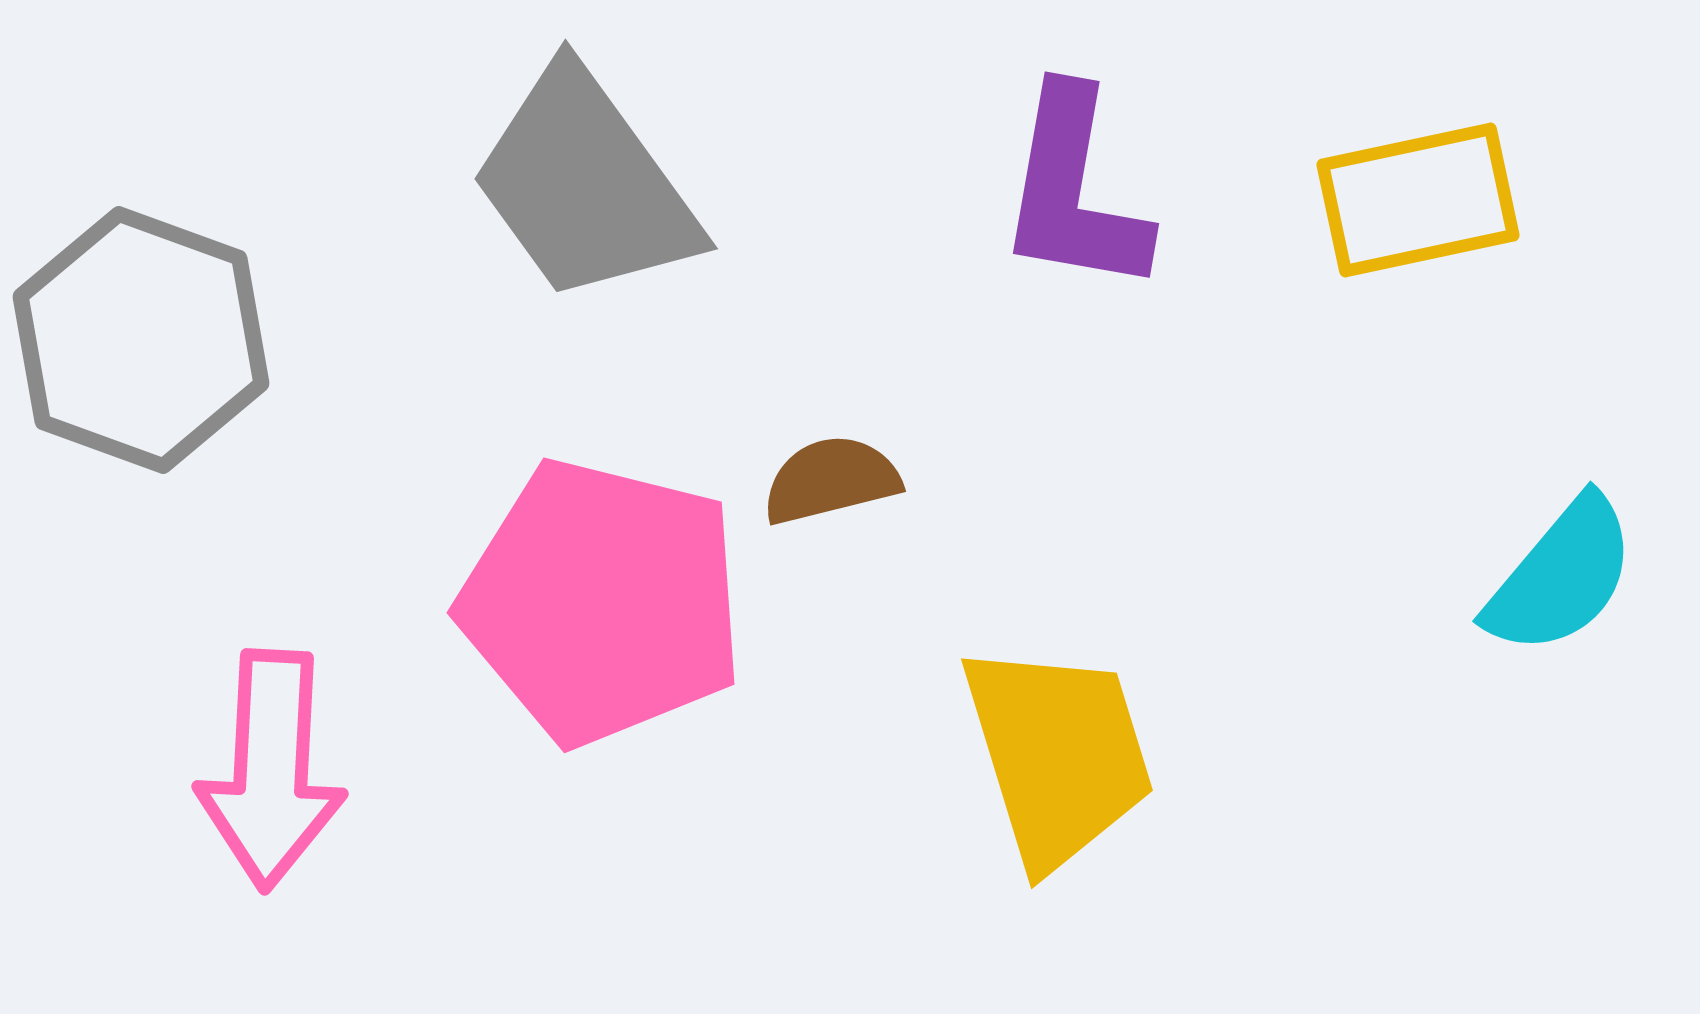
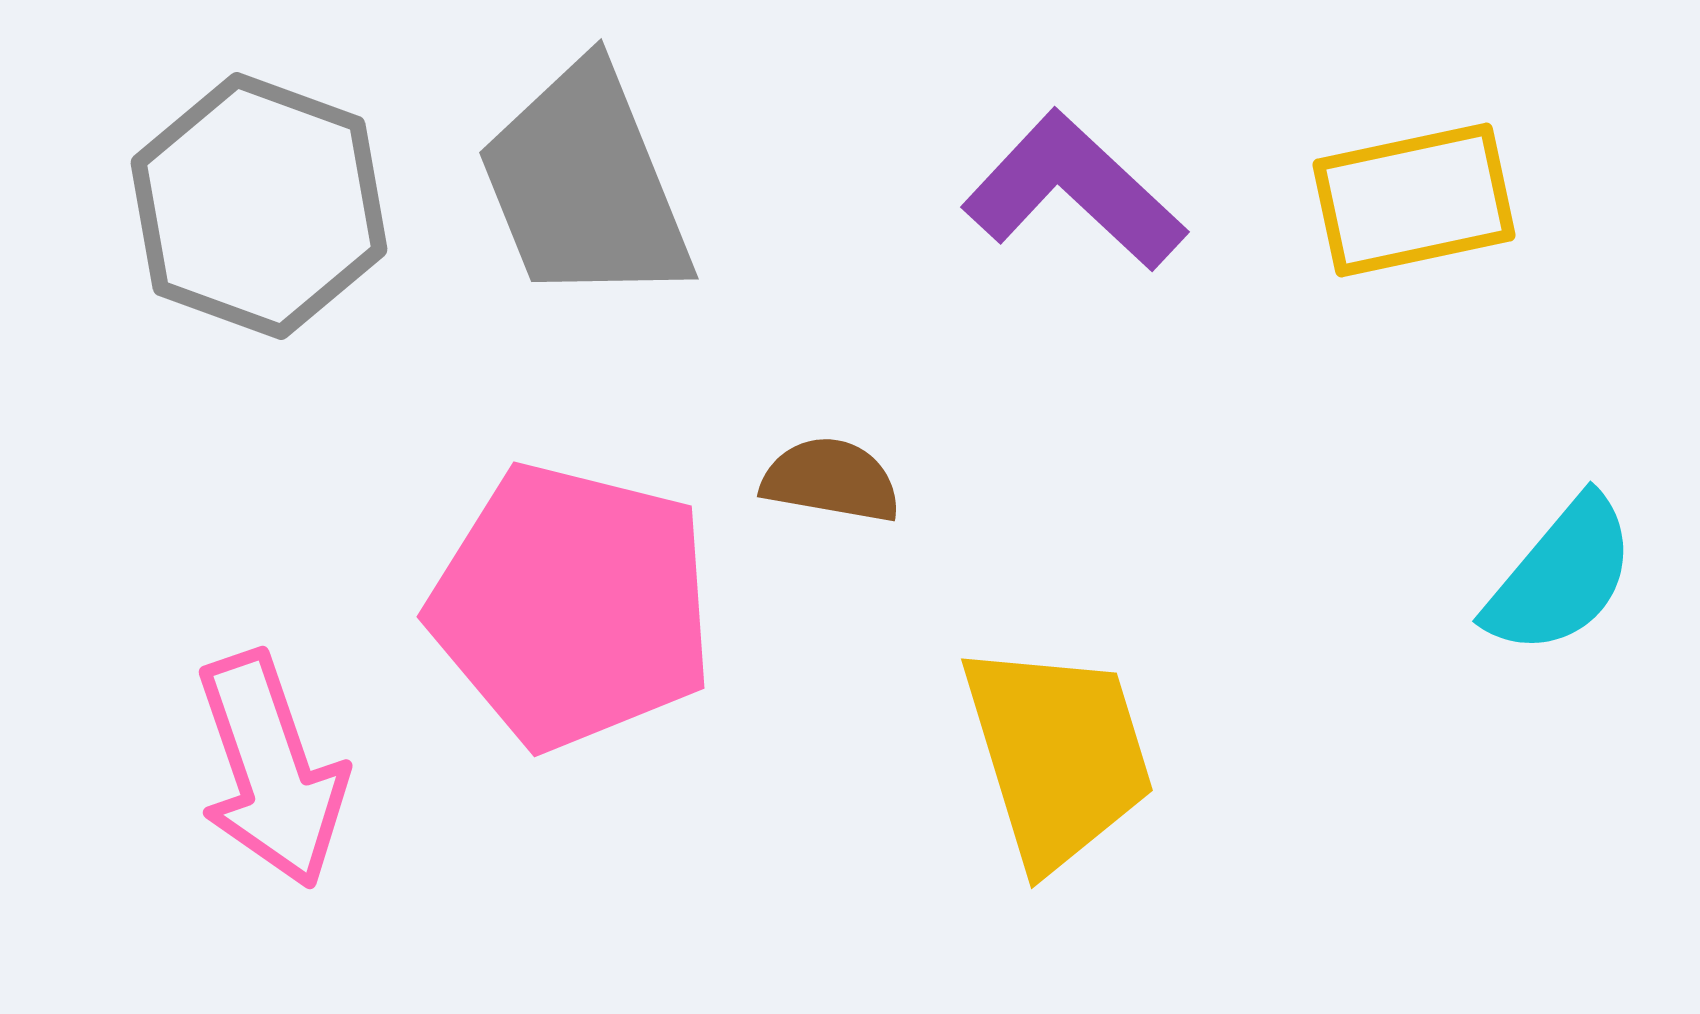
gray trapezoid: rotated 14 degrees clockwise
purple L-shape: rotated 123 degrees clockwise
yellow rectangle: moved 4 px left
gray hexagon: moved 118 px right, 134 px up
brown semicircle: rotated 24 degrees clockwise
pink pentagon: moved 30 px left, 4 px down
pink arrow: rotated 22 degrees counterclockwise
